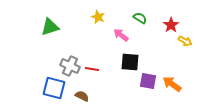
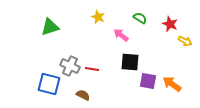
red star: moved 1 px left, 1 px up; rotated 14 degrees counterclockwise
blue square: moved 5 px left, 4 px up
brown semicircle: moved 1 px right, 1 px up
